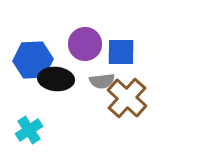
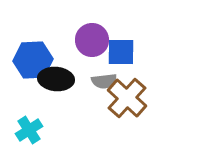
purple circle: moved 7 px right, 4 px up
gray semicircle: moved 2 px right
